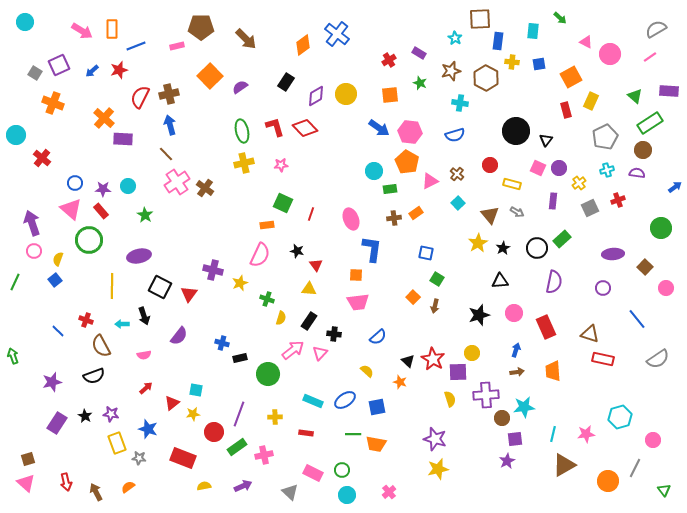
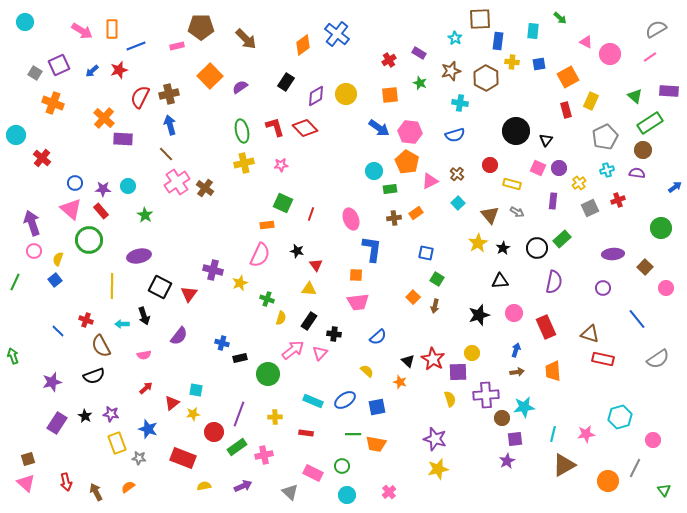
orange square at (571, 77): moved 3 px left
green circle at (342, 470): moved 4 px up
